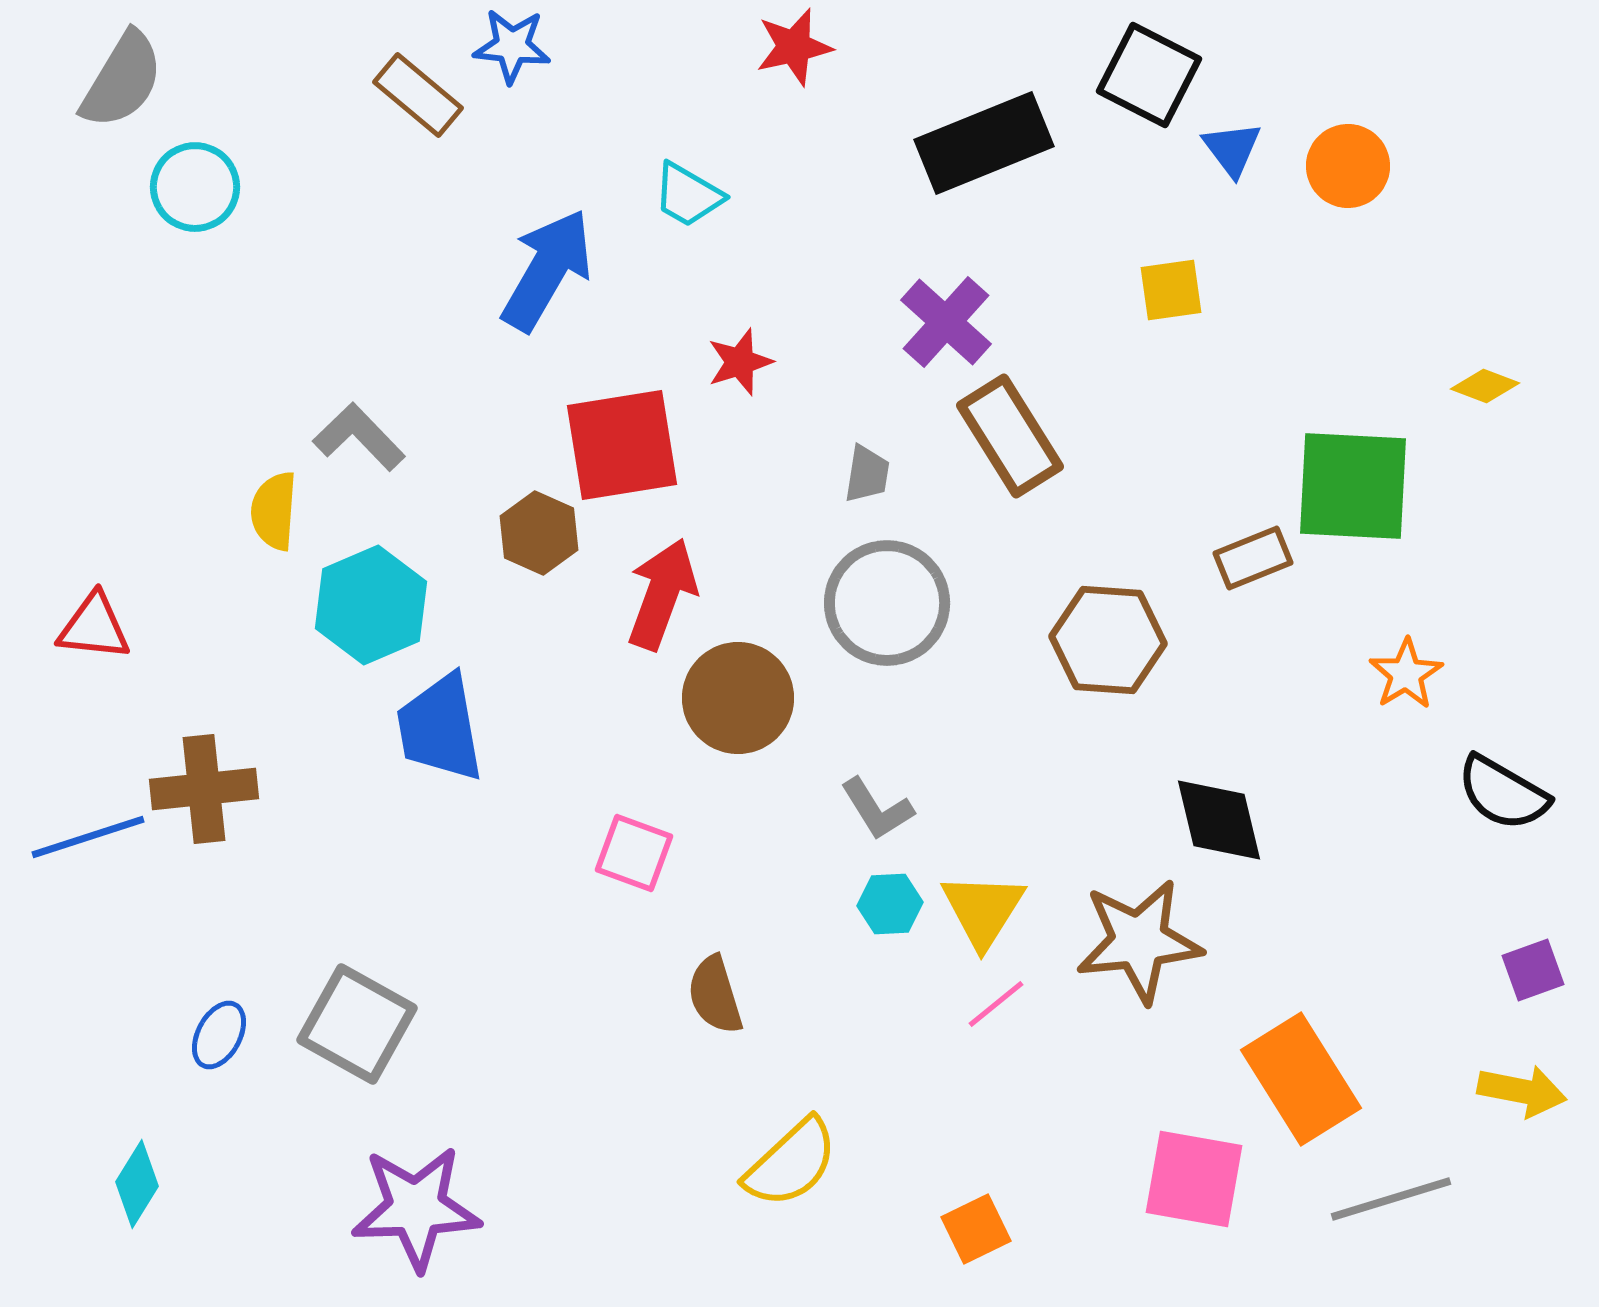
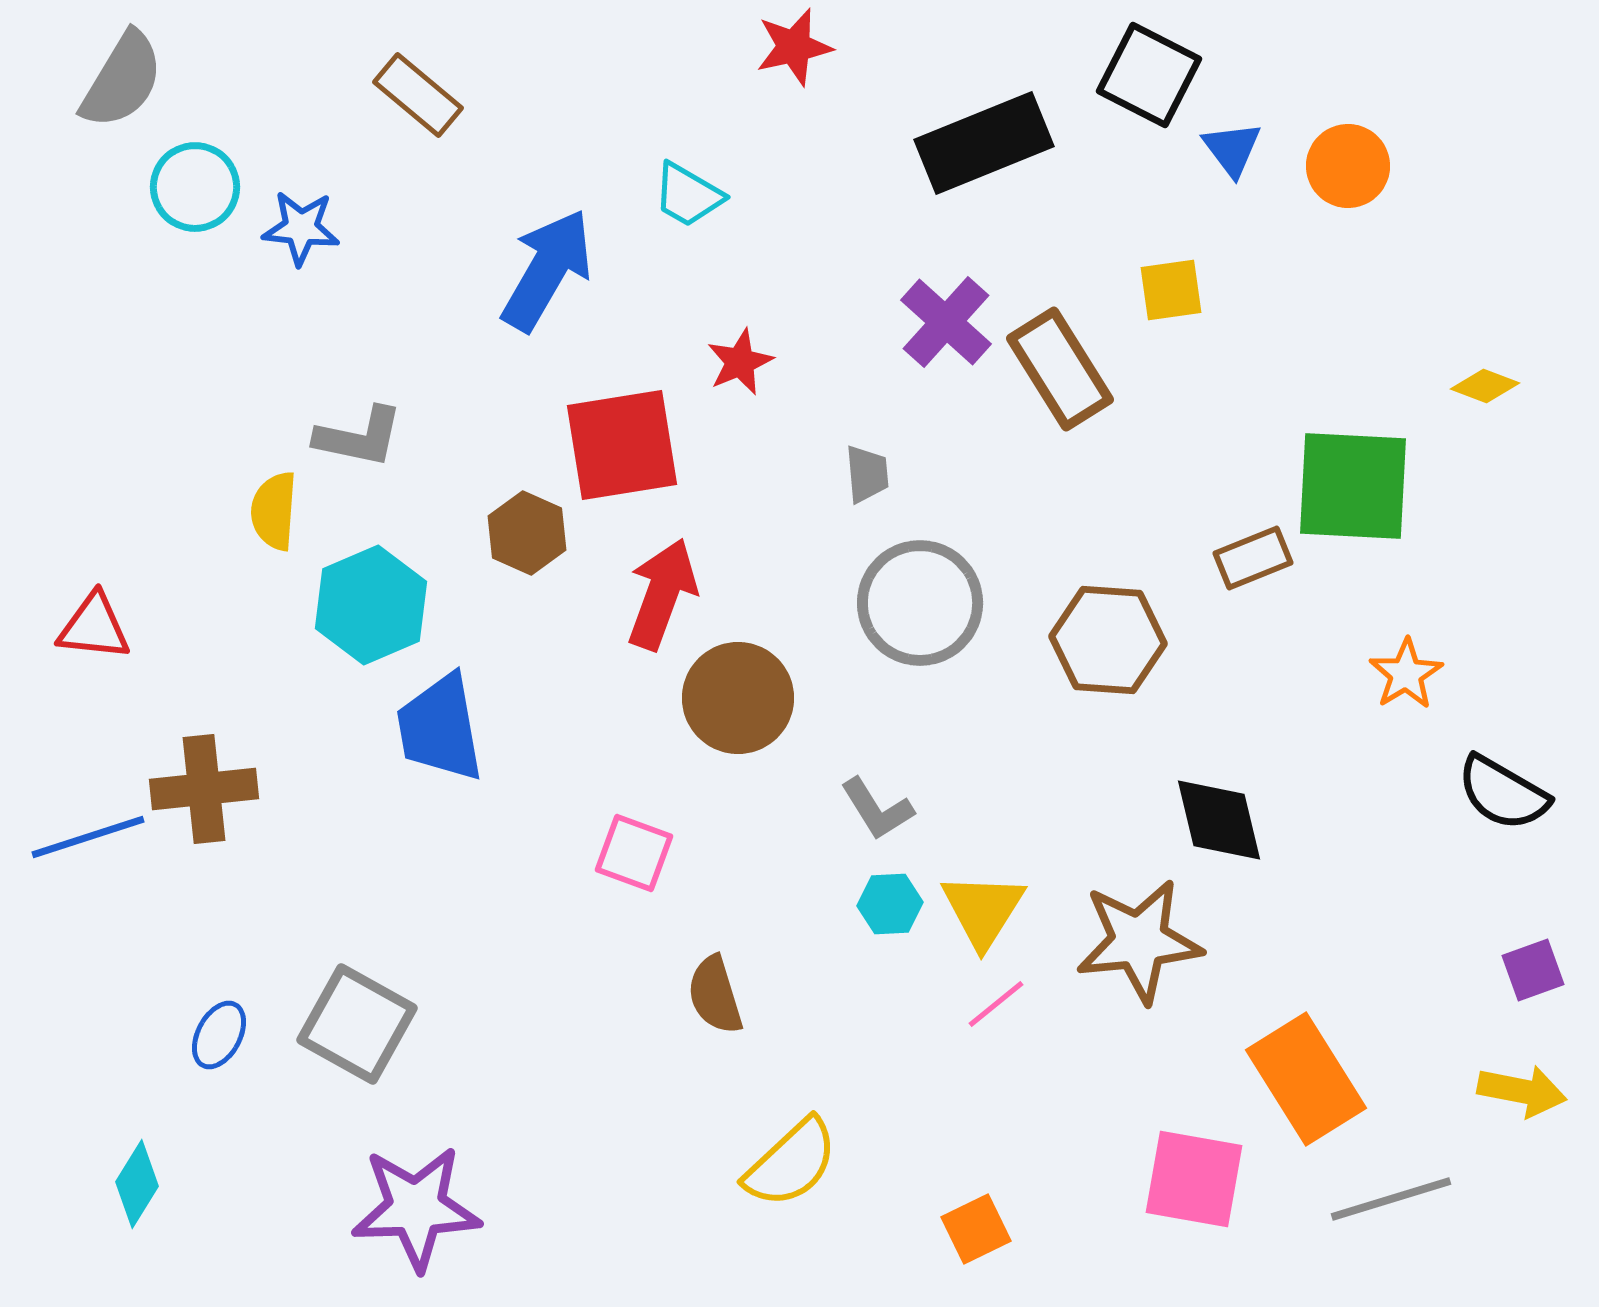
blue star at (512, 46): moved 211 px left, 182 px down
red star at (740, 362): rotated 6 degrees counterclockwise
brown rectangle at (1010, 436): moved 50 px right, 67 px up
gray L-shape at (359, 437): rotated 146 degrees clockwise
gray trapezoid at (867, 474): rotated 14 degrees counterclockwise
brown hexagon at (539, 533): moved 12 px left
gray circle at (887, 603): moved 33 px right
orange rectangle at (1301, 1079): moved 5 px right
